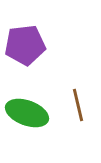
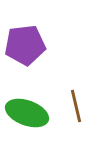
brown line: moved 2 px left, 1 px down
